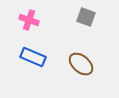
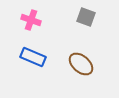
pink cross: moved 2 px right
